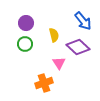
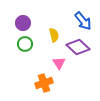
purple circle: moved 3 px left
